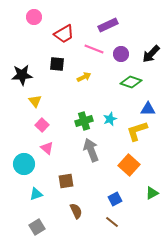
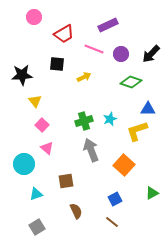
orange square: moved 5 px left
